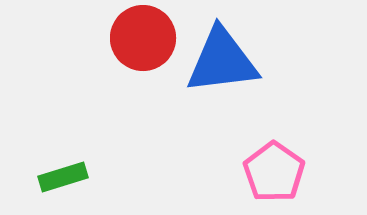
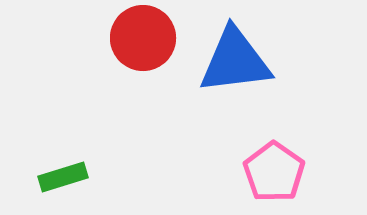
blue triangle: moved 13 px right
